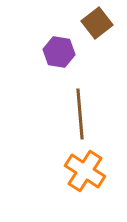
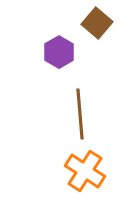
brown square: rotated 12 degrees counterclockwise
purple hexagon: rotated 20 degrees clockwise
